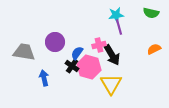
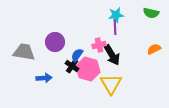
purple line: moved 4 px left; rotated 14 degrees clockwise
blue semicircle: moved 2 px down
pink hexagon: moved 1 px left, 2 px down
blue arrow: rotated 98 degrees clockwise
